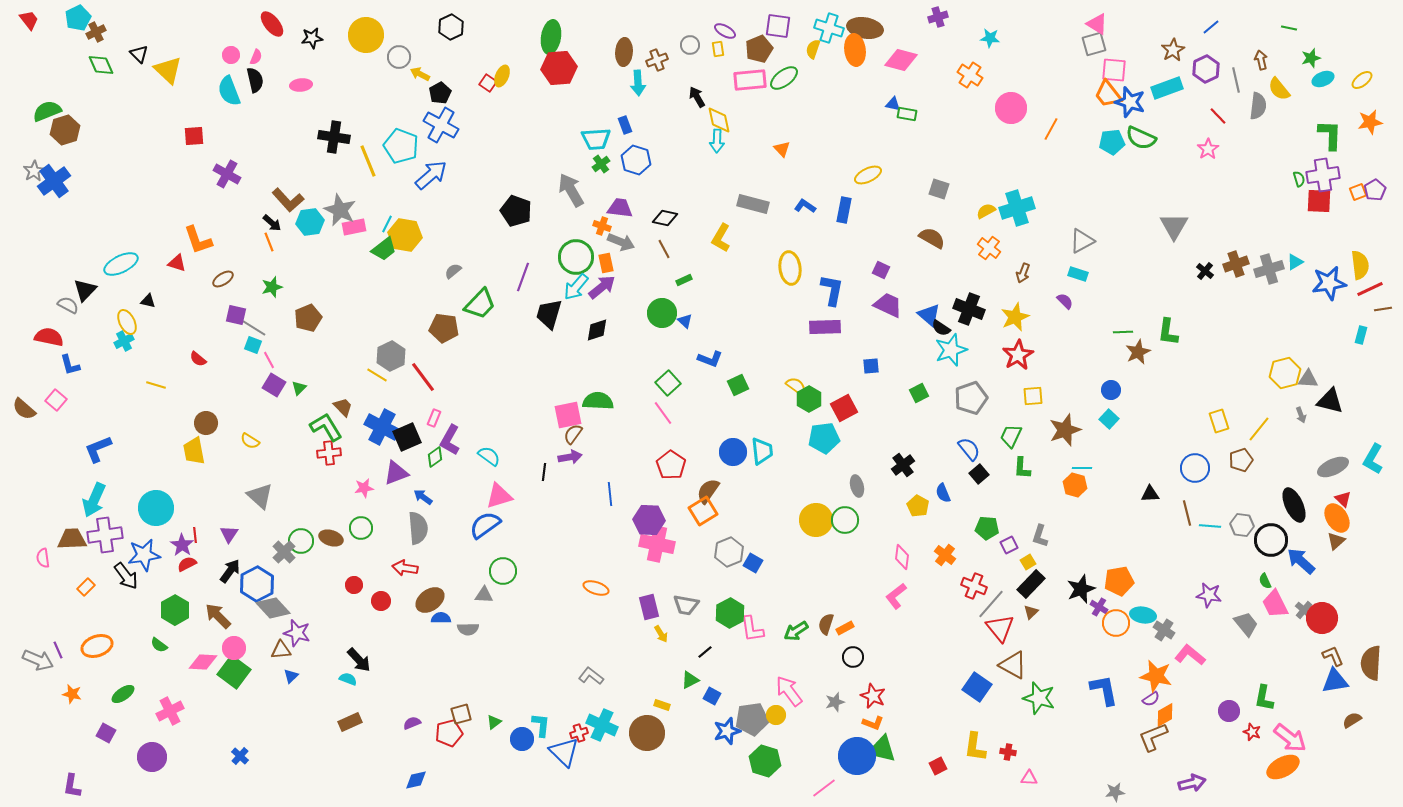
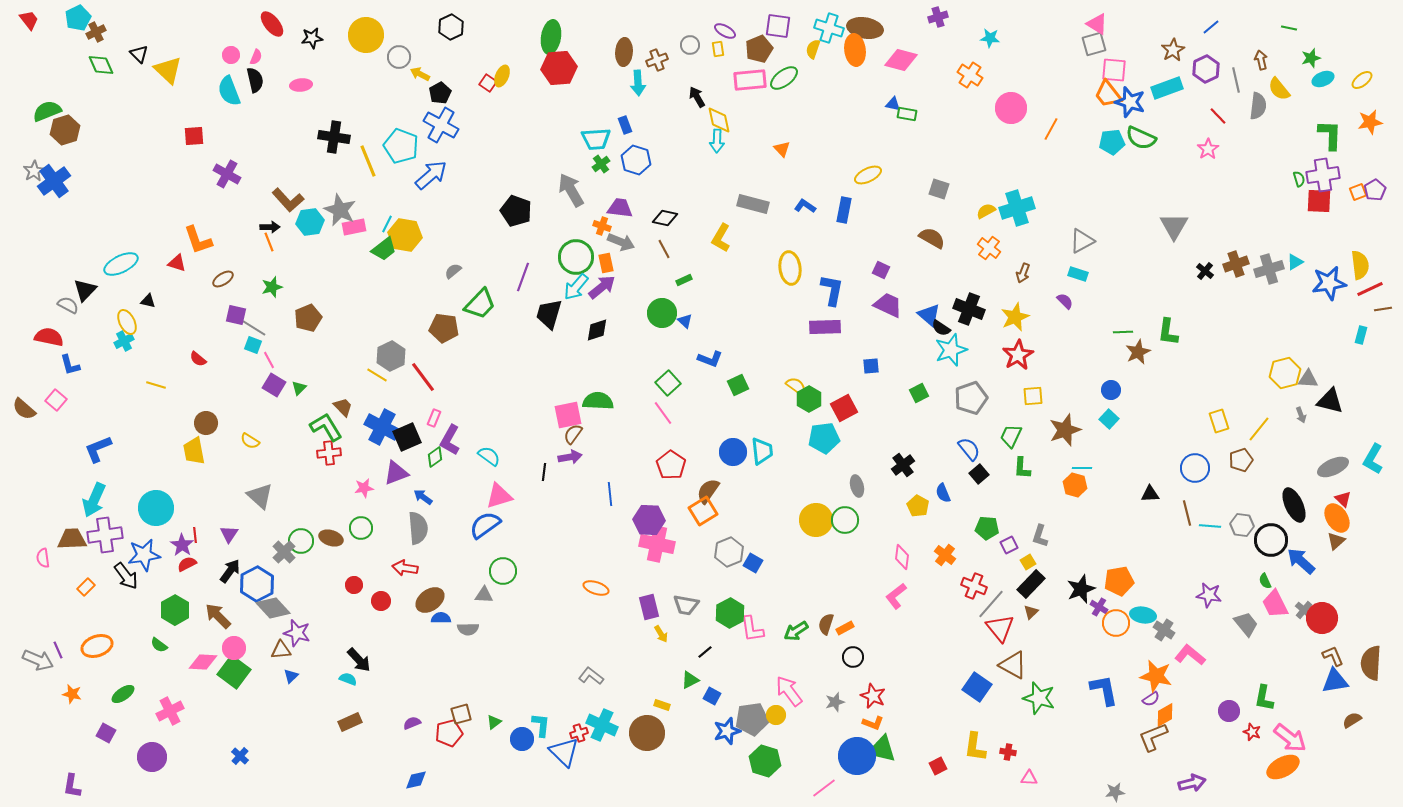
black arrow at (272, 223): moved 2 px left, 4 px down; rotated 42 degrees counterclockwise
